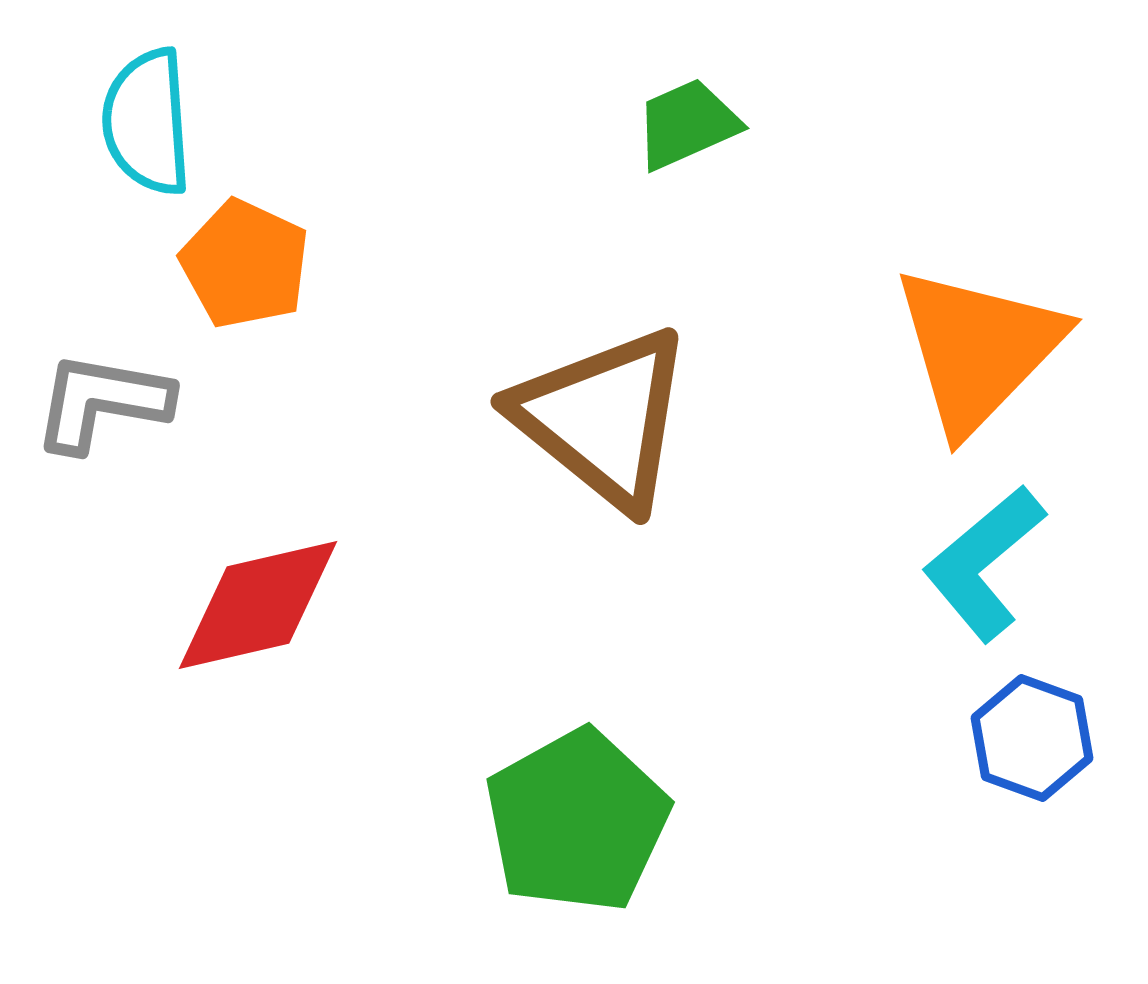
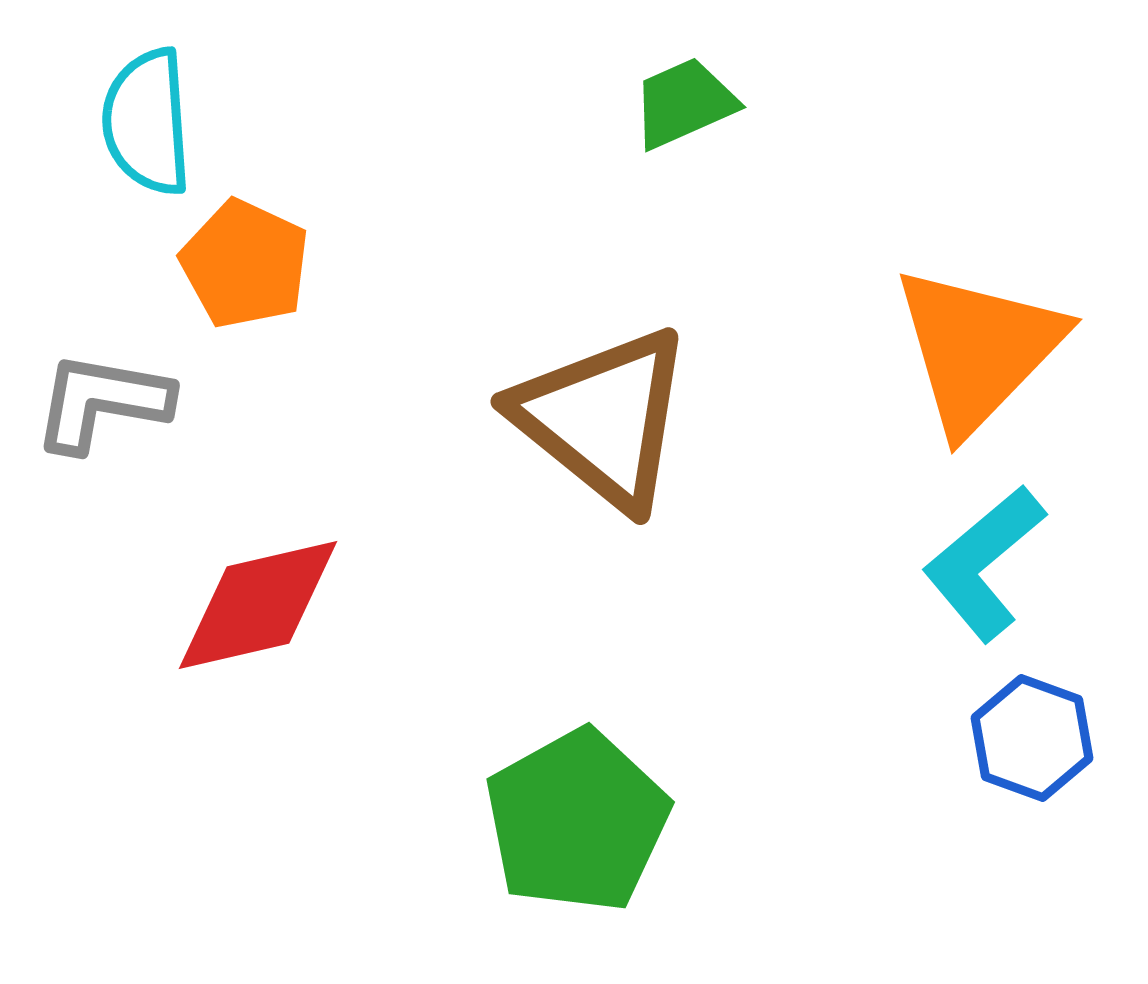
green trapezoid: moved 3 px left, 21 px up
